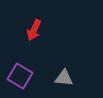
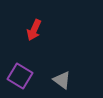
gray triangle: moved 2 px left, 2 px down; rotated 30 degrees clockwise
